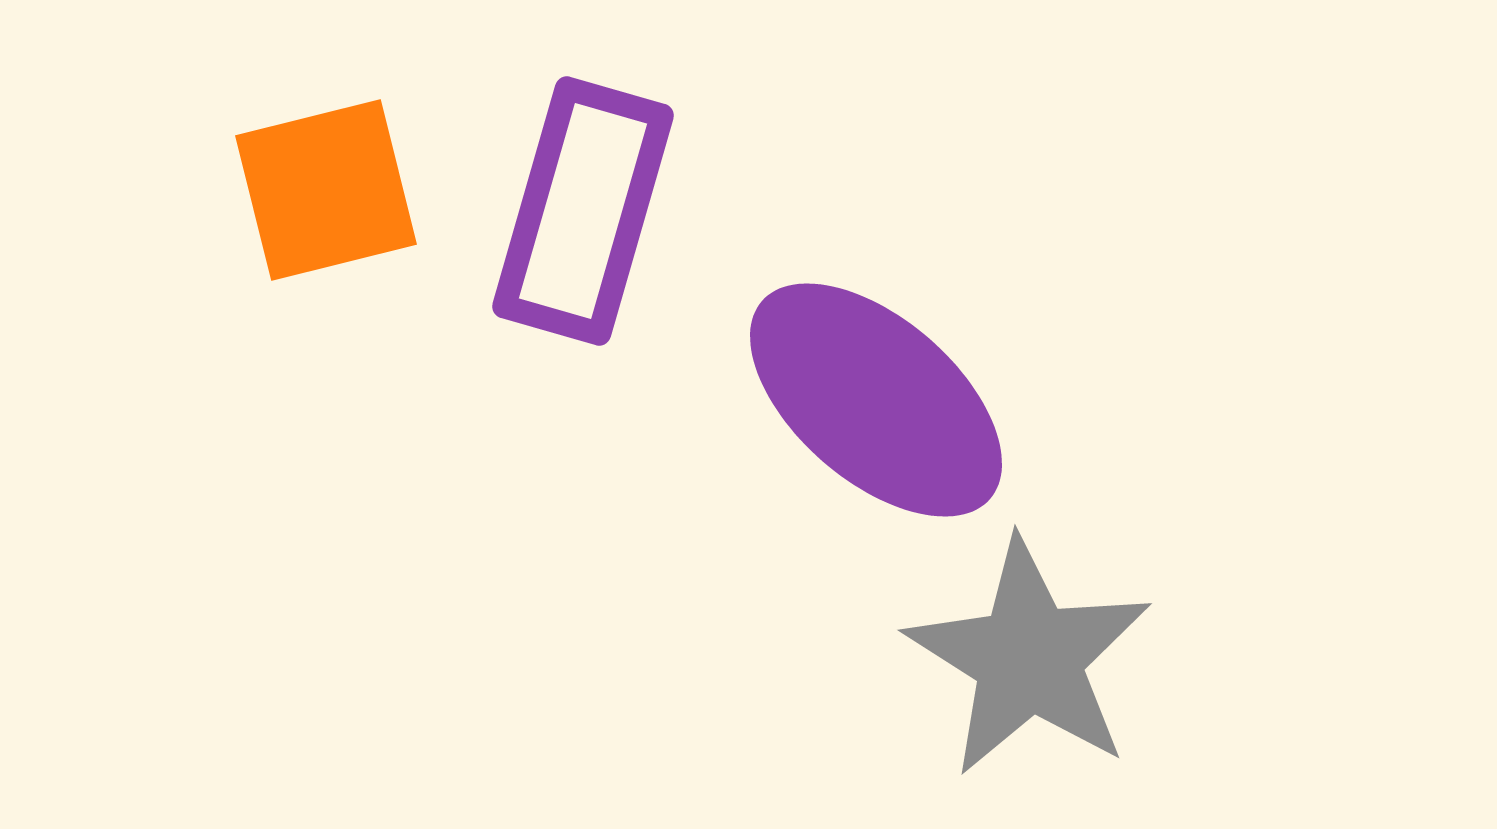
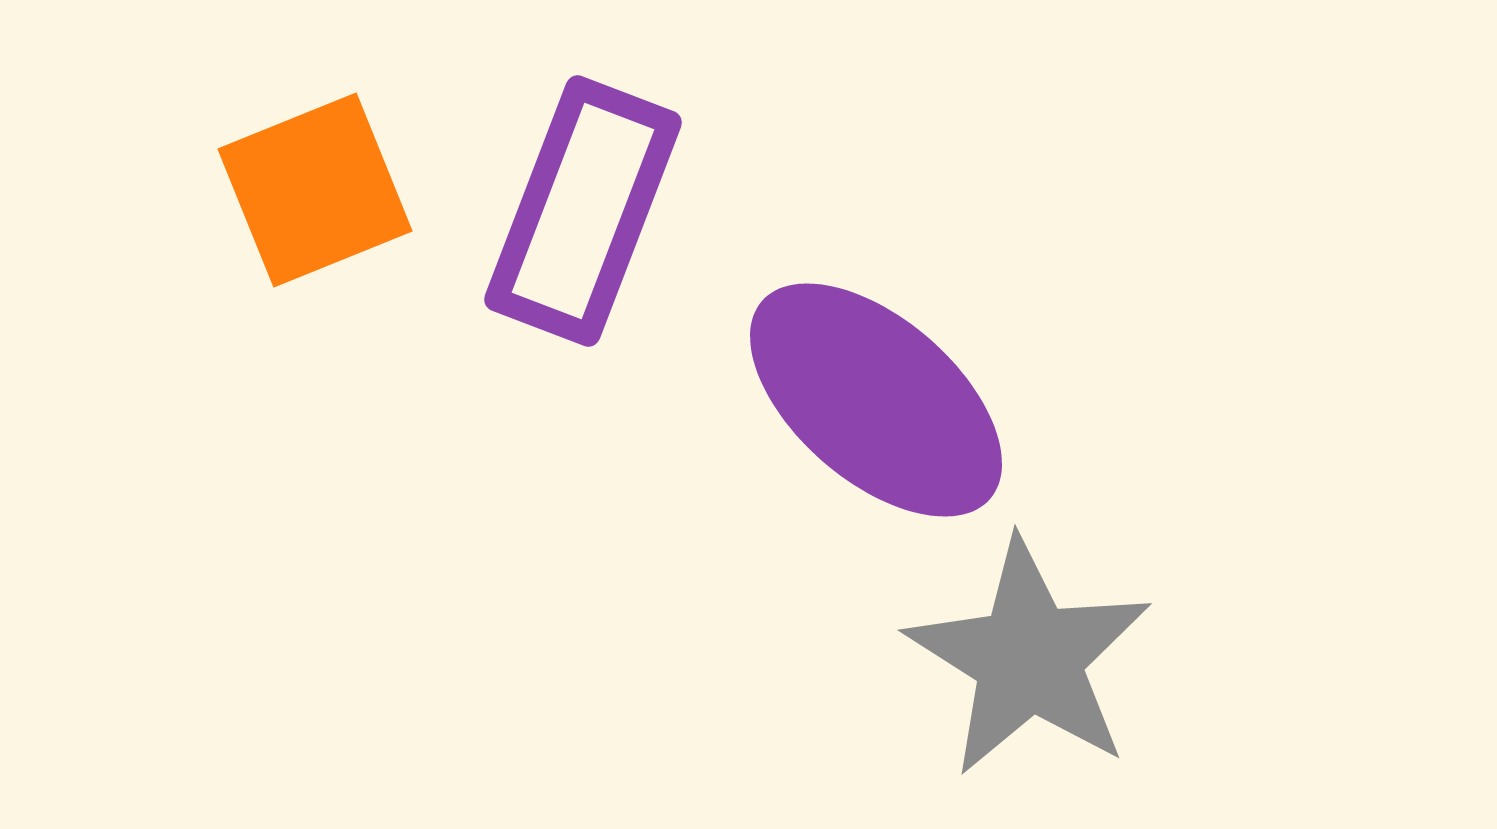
orange square: moved 11 px left; rotated 8 degrees counterclockwise
purple rectangle: rotated 5 degrees clockwise
